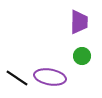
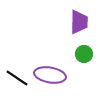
green circle: moved 2 px right, 2 px up
purple ellipse: moved 2 px up
